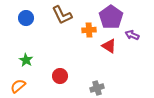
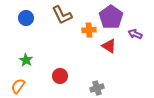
purple arrow: moved 3 px right, 1 px up
orange semicircle: rotated 14 degrees counterclockwise
